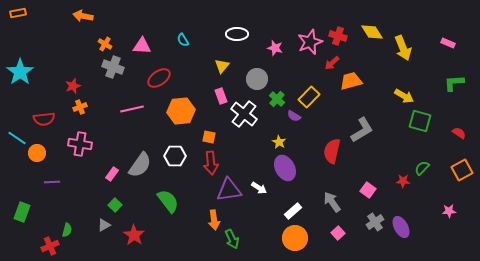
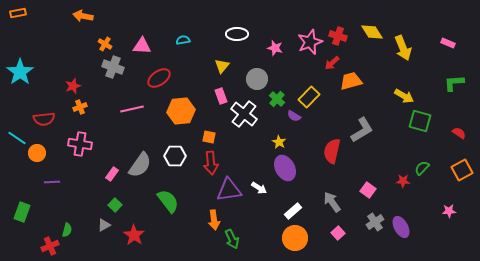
cyan semicircle at (183, 40): rotated 112 degrees clockwise
